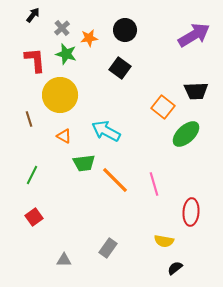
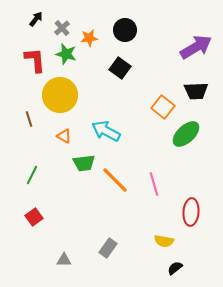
black arrow: moved 3 px right, 4 px down
purple arrow: moved 2 px right, 12 px down
